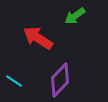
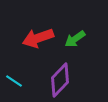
green arrow: moved 23 px down
red arrow: rotated 52 degrees counterclockwise
